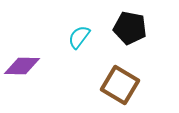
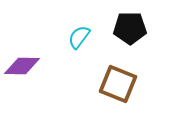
black pentagon: rotated 12 degrees counterclockwise
brown square: moved 2 px left, 1 px up; rotated 9 degrees counterclockwise
